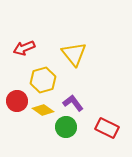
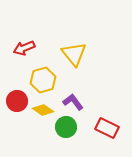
purple L-shape: moved 1 px up
